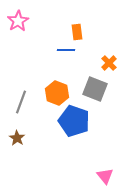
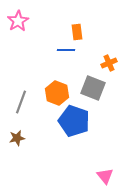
orange cross: rotated 21 degrees clockwise
gray square: moved 2 px left, 1 px up
brown star: rotated 28 degrees clockwise
